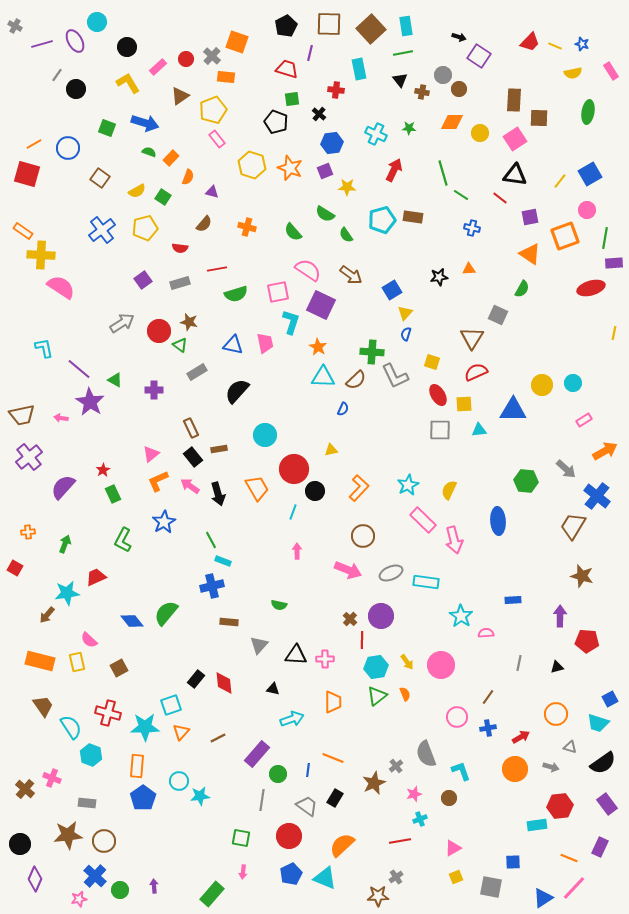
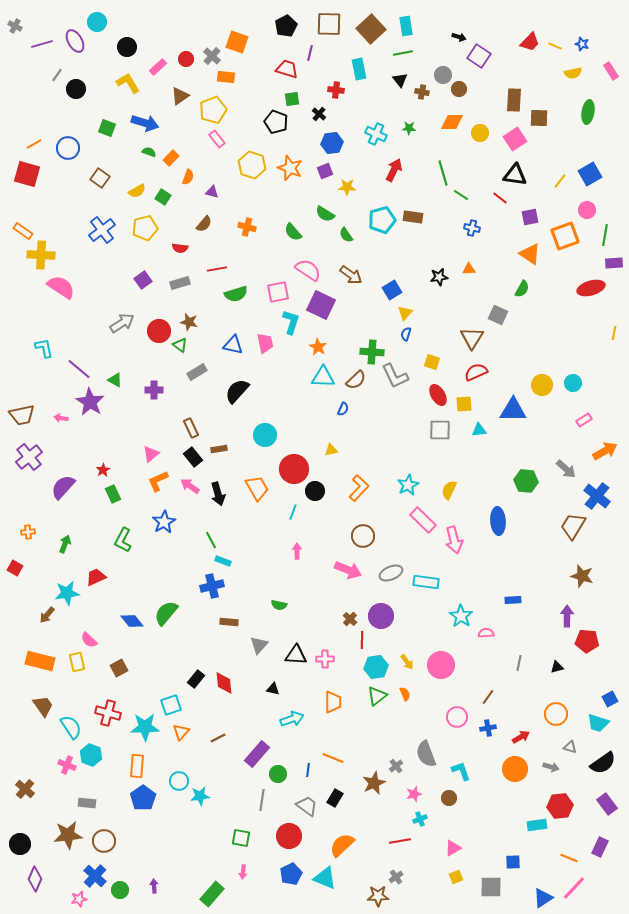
green line at (605, 238): moved 3 px up
purple arrow at (560, 616): moved 7 px right
pink cross at (52, 778): moved 15 px right, 13 px up
gray square at (491, 887): rotated 10 degrees counterclockwise
